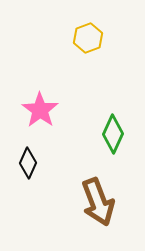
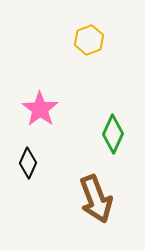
yellow hexagon: moved 1 px right, 2 px down
pink star: moved 1 px up
brown arrow: moved 2 px left, 3 px up
